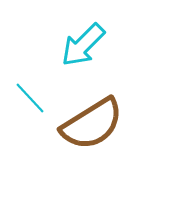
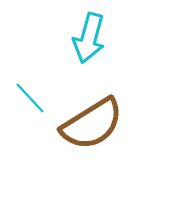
cyan arrow: moved 6 px right, 7 px up; rotated 30 degrees counterclockwise
